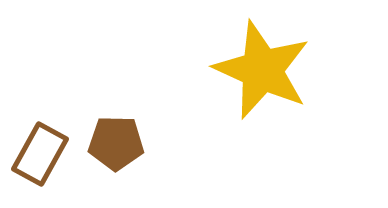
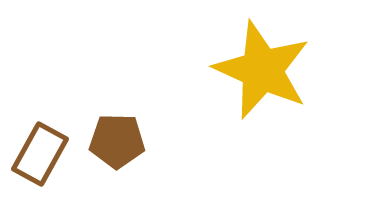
brown pentagon: moved 1 px right, 2 px up
